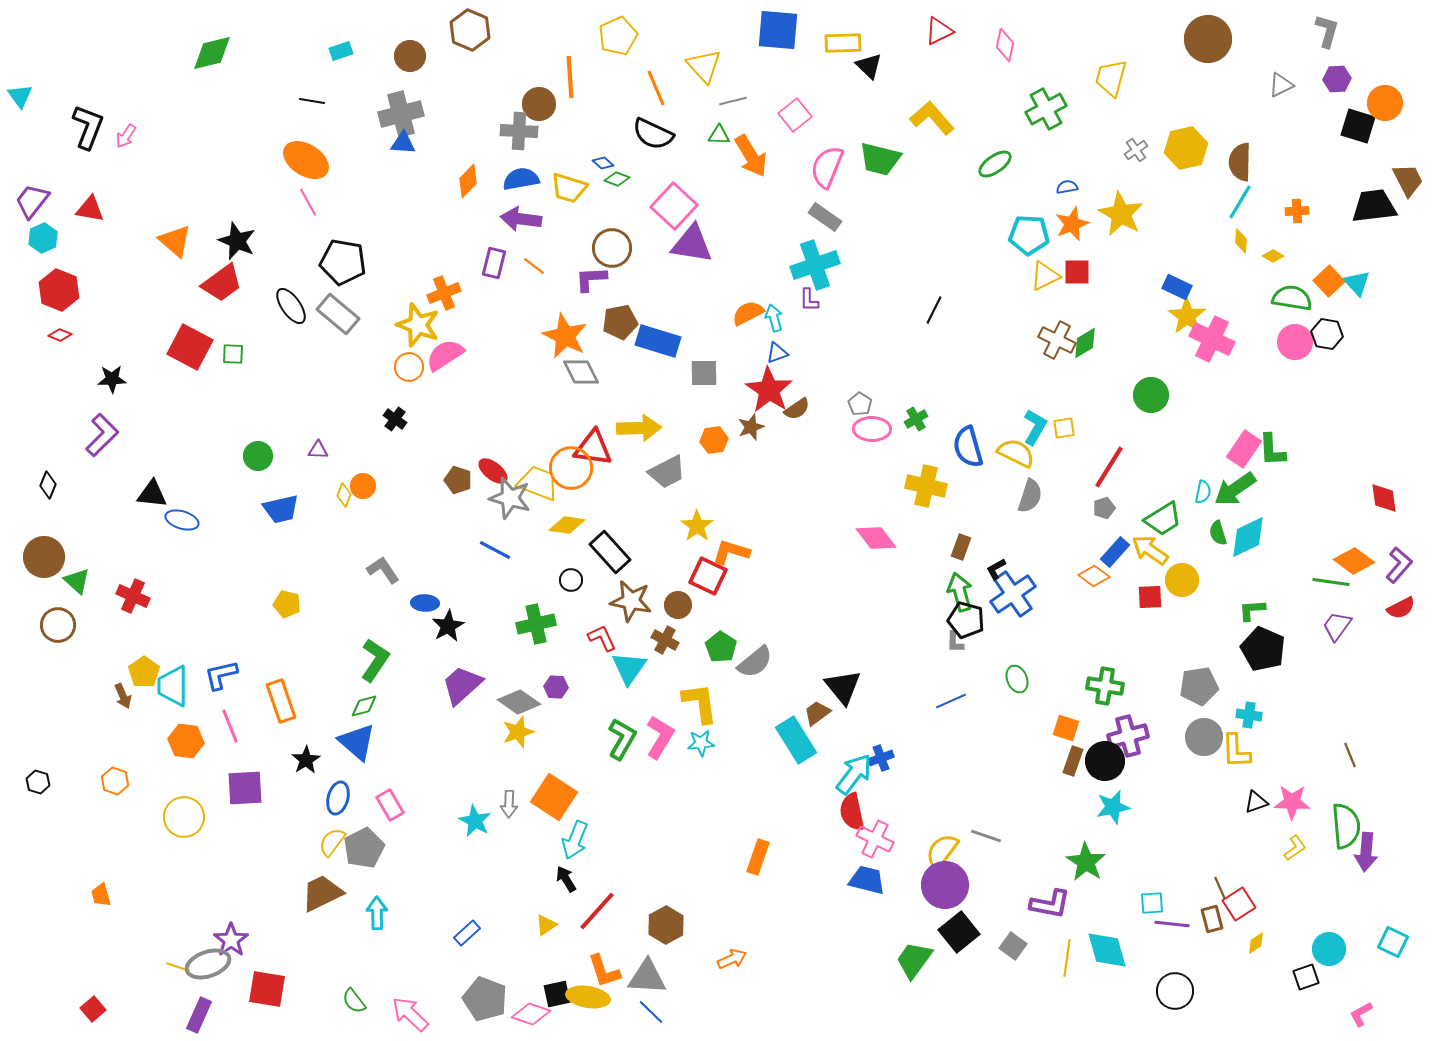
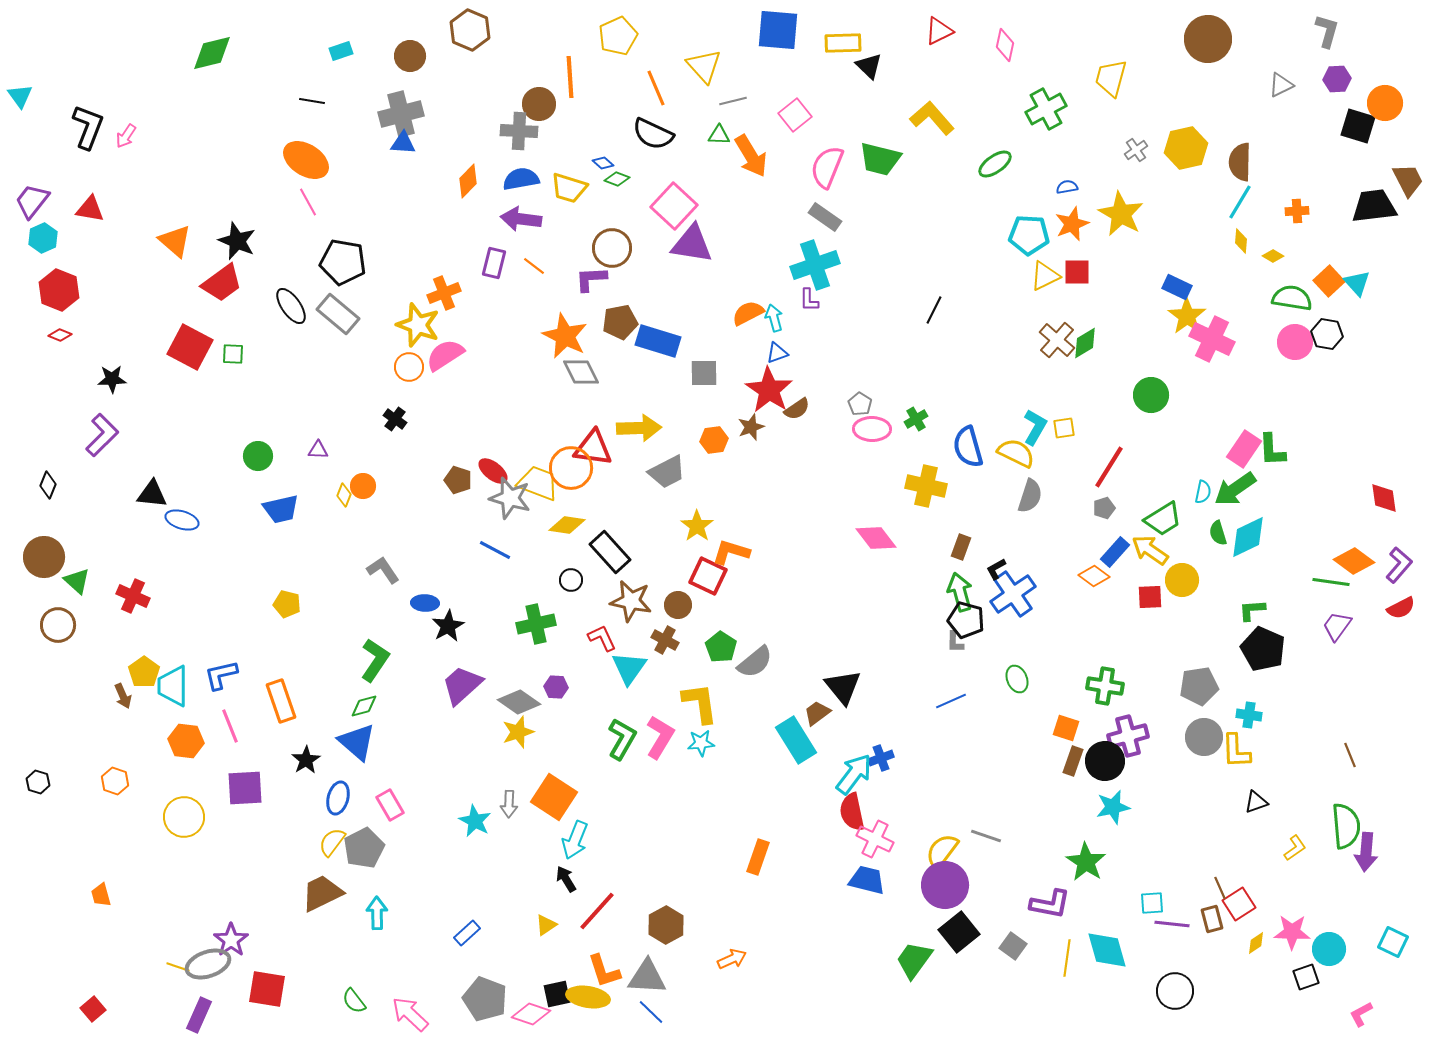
brown cross at (1057, 340): rotated 15 degrees clockwise
pink star at (1292, 802): moved 130 px down
